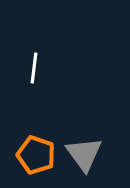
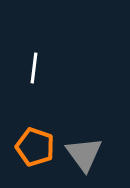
orange pentagon: moved 1 px left, 8 px up
